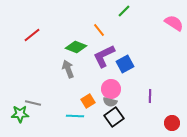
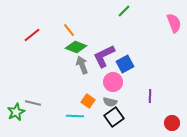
pink semicircle: rotated 36 degrees clockwise
orange line: moved 30 px left
gray arrow: moved 14 px right, 4 px up
pink circle: moved 2 px right, 7 px up
orange square: rotated 24 degrees counterclockwise
green star: moved 4 px left, 2 px up; rotated 24 degrees counterclockwise
